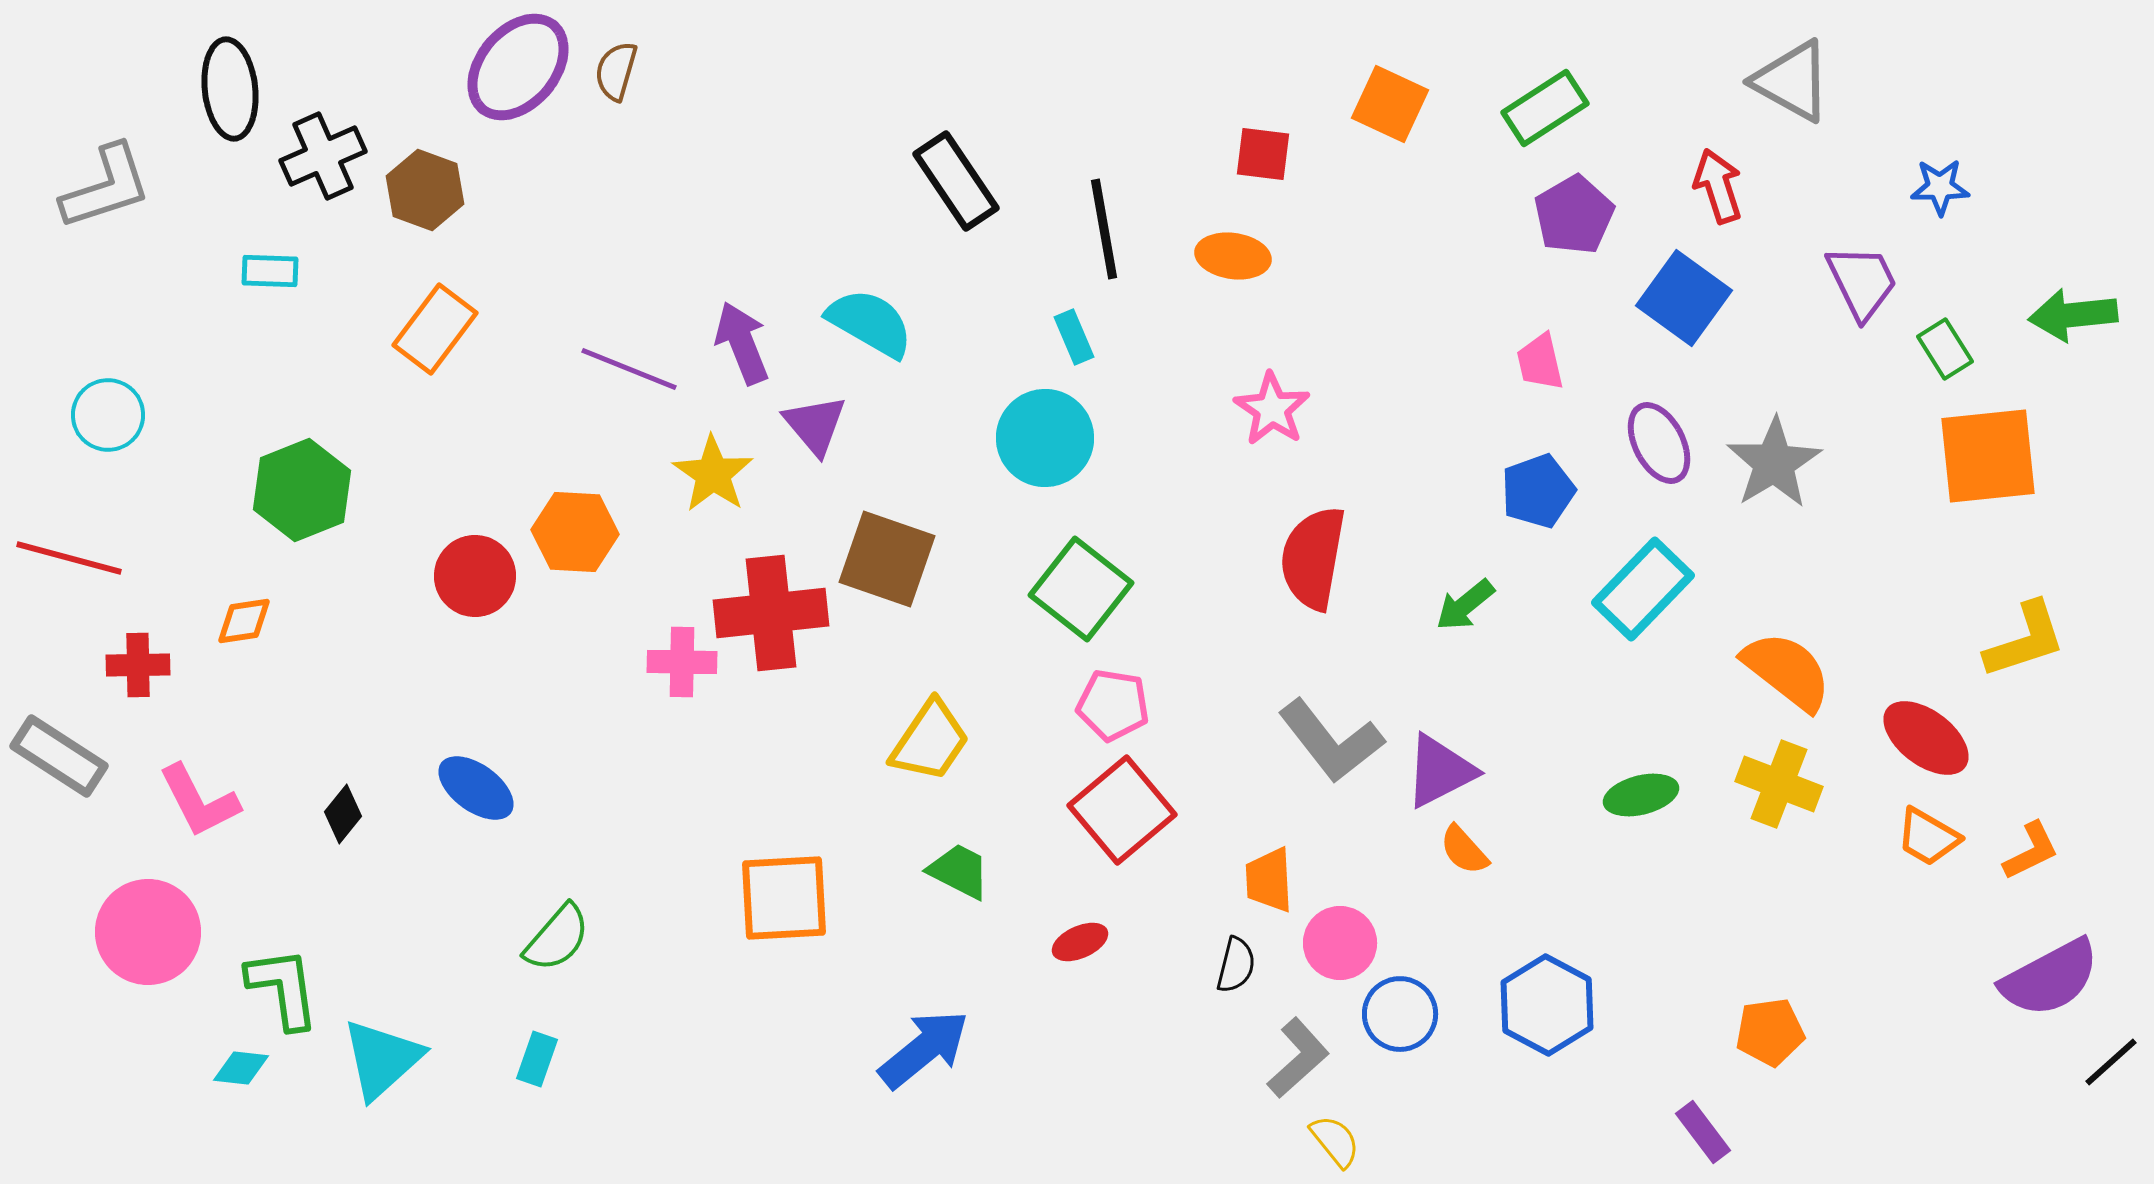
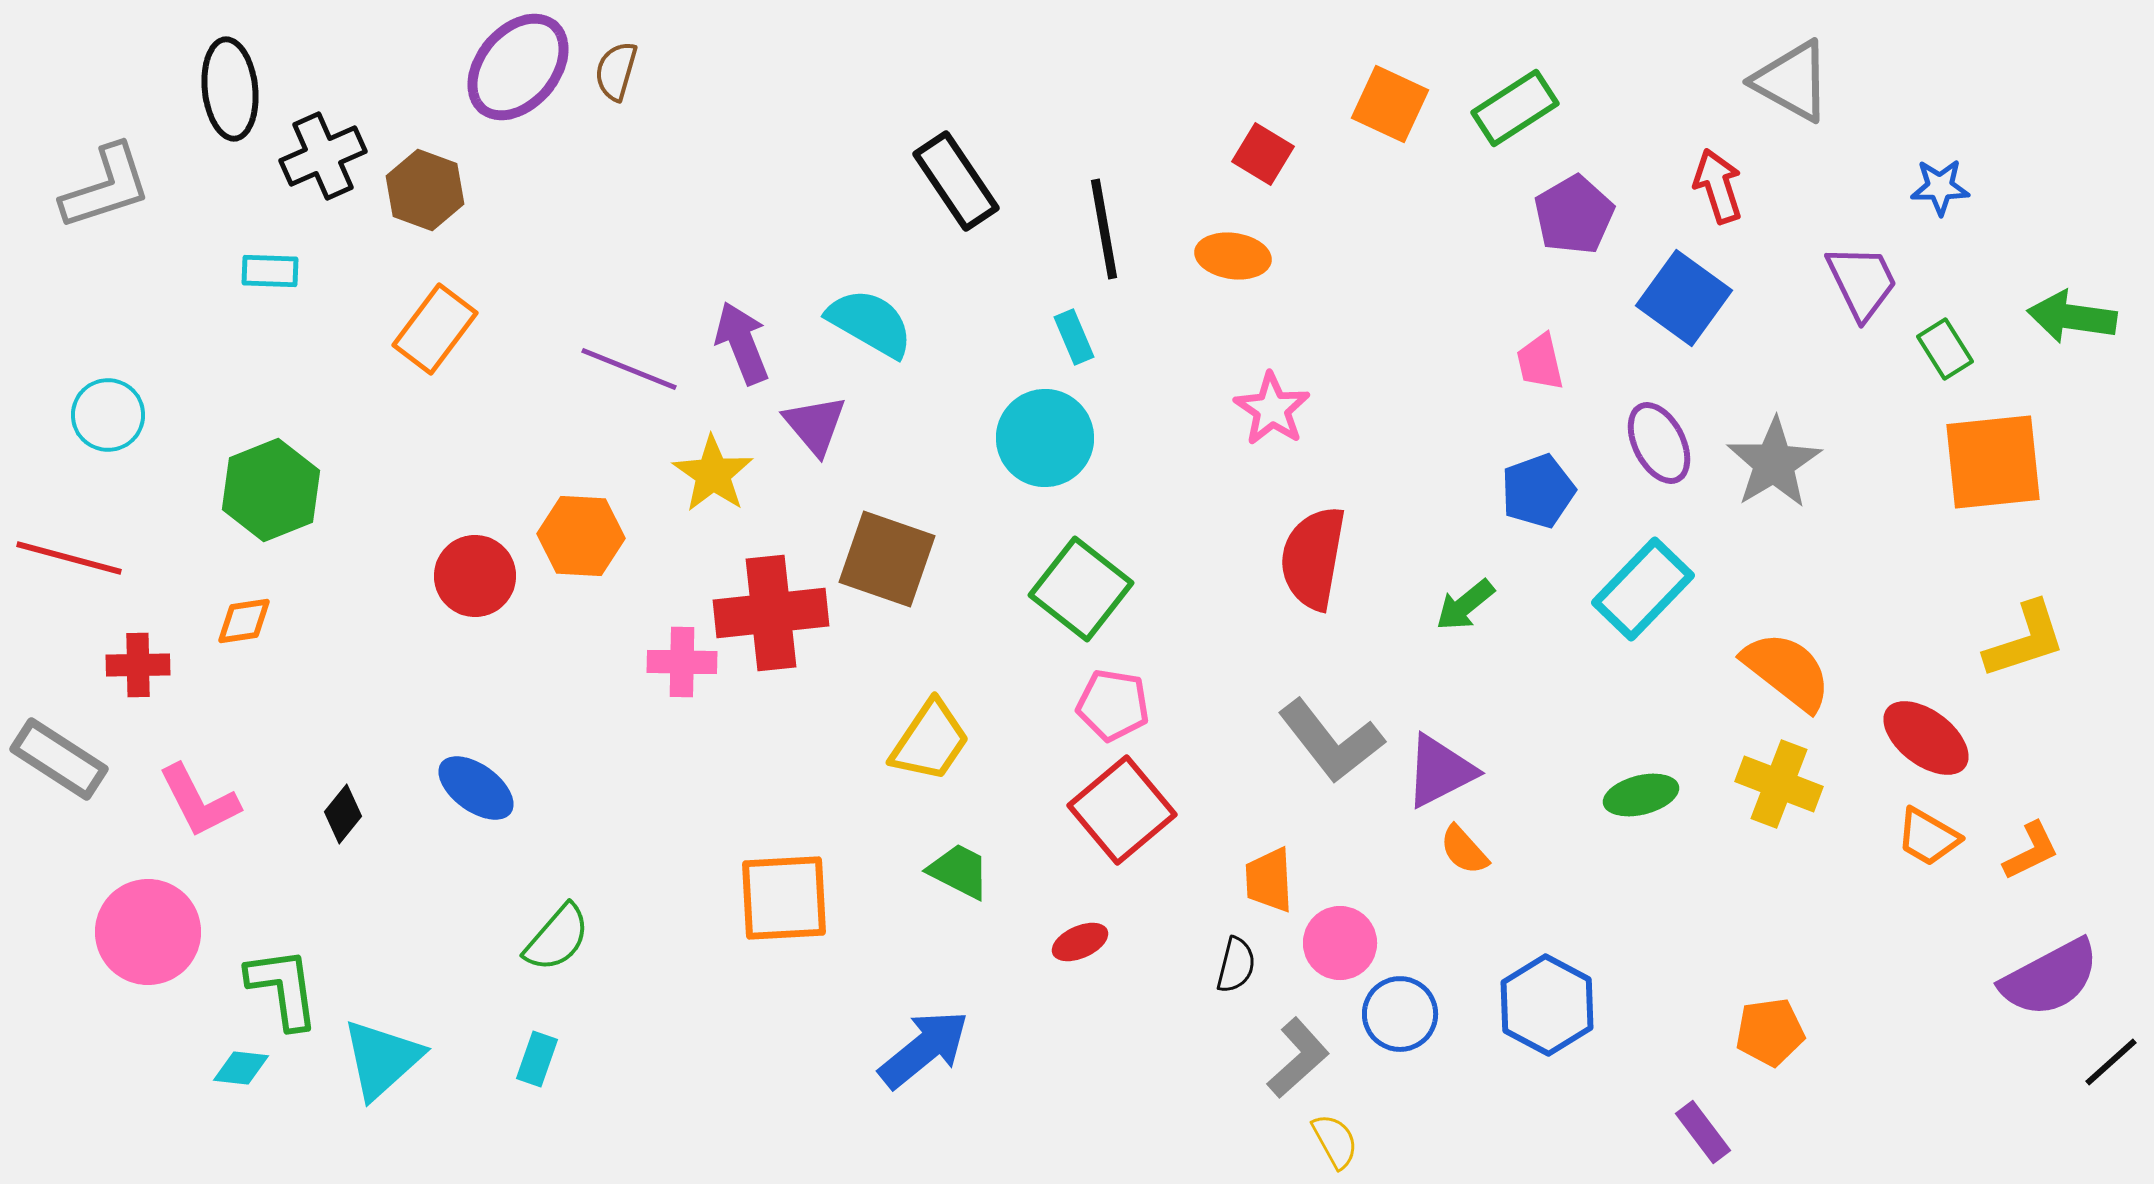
green rectangle at (1545, 108): moved 30 px left
red square at (1263, 154): rotated 24 degrees clockwise
green arrow at (2073, 315): moved 1 px left, 2 px down; rotated 14 degrees clockwise
orange square at (1988, 456): moved 5 px right, 6 px down
green hexagon at (302, 490): moved 31 px left
orange hexagon at (575, 532): moved 6 px right, 4 px down
gray rectangle at (59, 756): moved 3 px down
yellow semicircle at (1335, 1141): rotated 10 degrees clockwise
